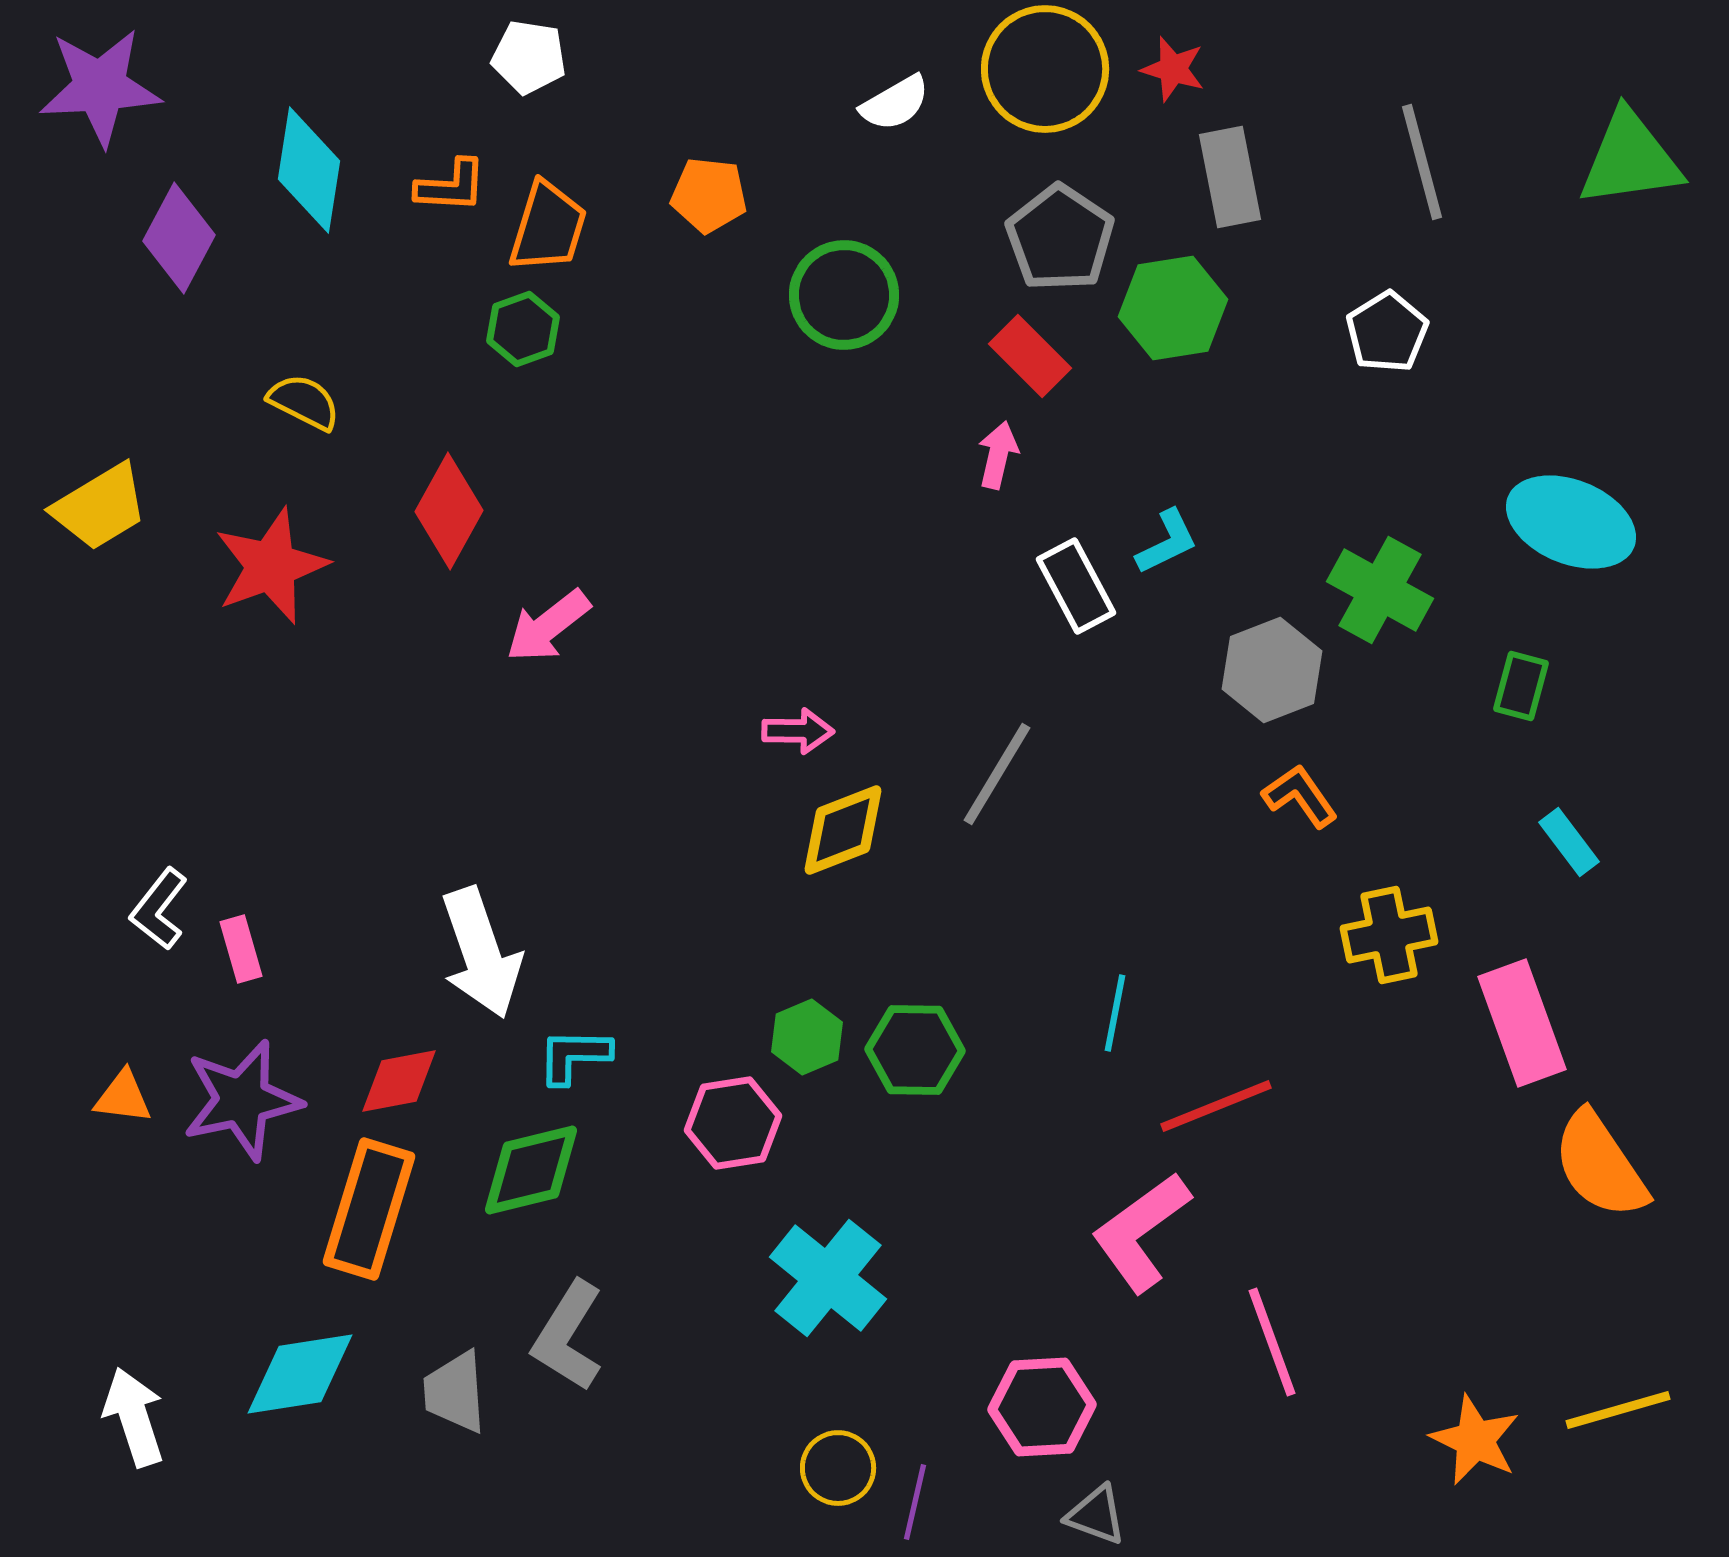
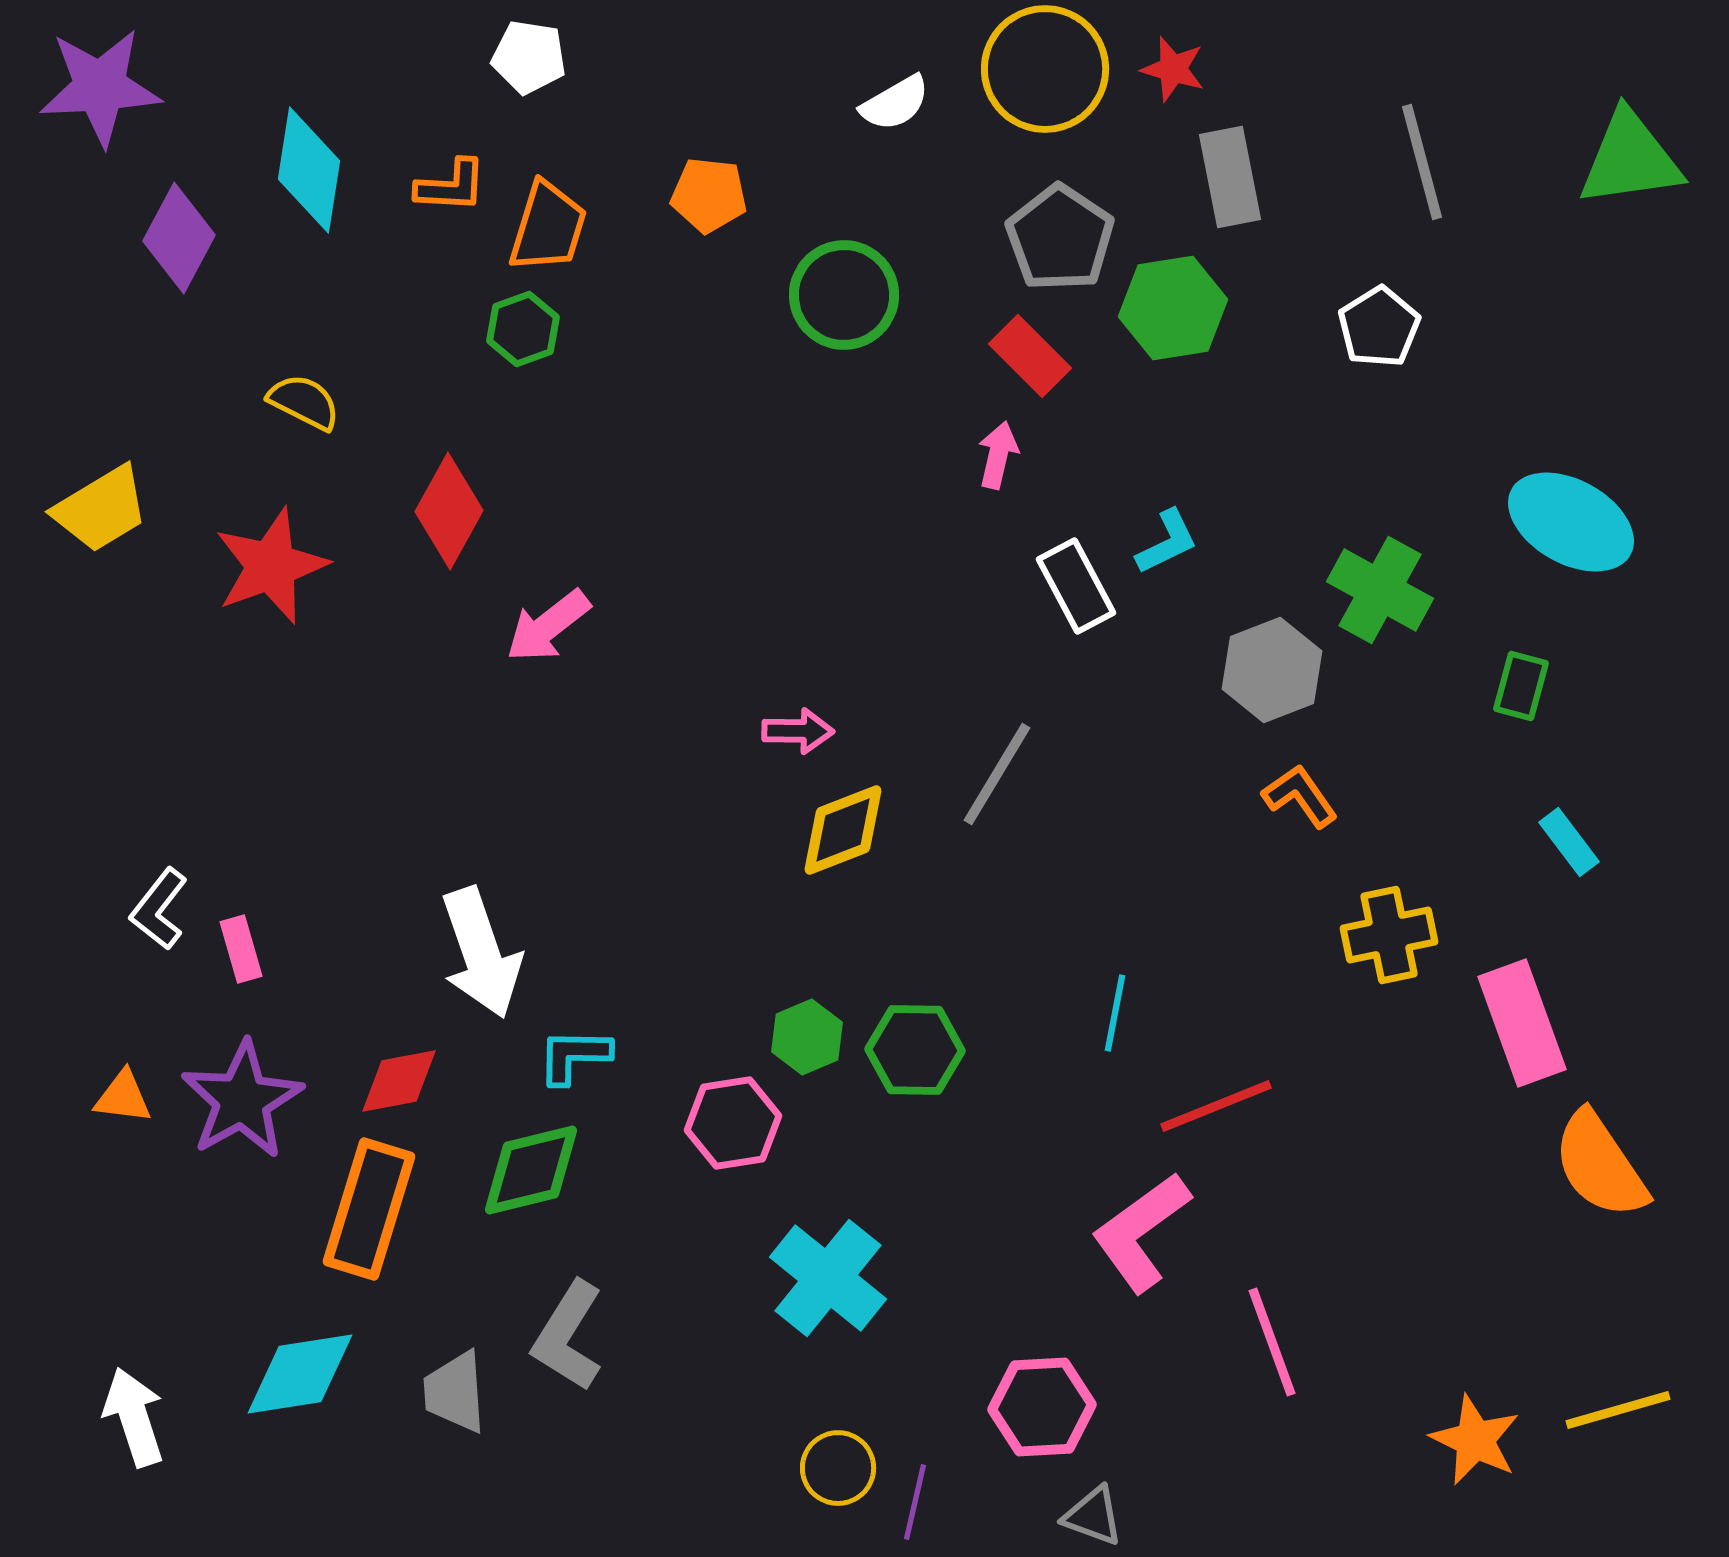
white pentagon at (1387, 332): moved 8 px left, 5 px up
yellow trapezoid at (100, 507): moved 1 px right, 2 px down
cyan ellipse at (1571, 522): rotated 7 degrees clockwise
purple star at (242, 1100): rotated 17 degrees counterclockwise
gray triangle at (1096, 1515): moved 3 px left, 1 px down
